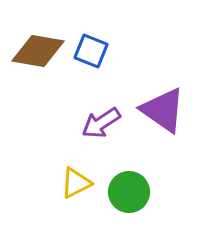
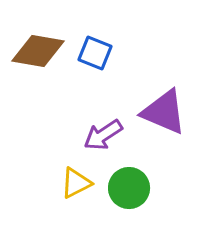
blue square: moved 4 px right, 2 px down
purple triangle: moved 1 px right, 2 px down; rotated 12 degrees counterclockwise
purple arrow: moved 2 px right, 12 px down
green circle: moved 4 px up
